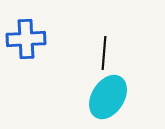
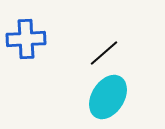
black line: rotated 44 degrees clockwise
